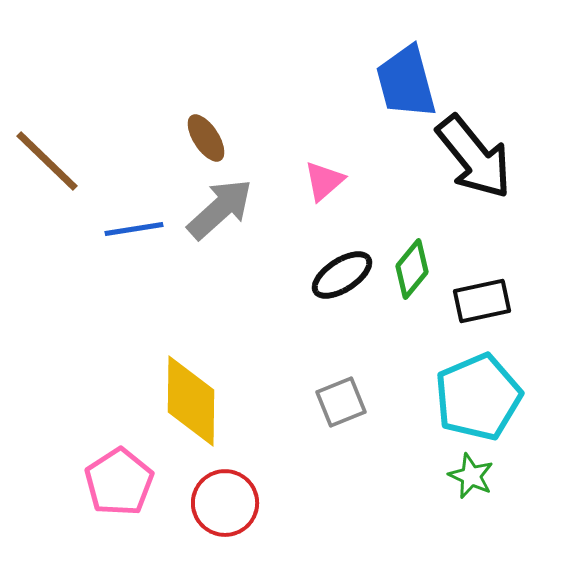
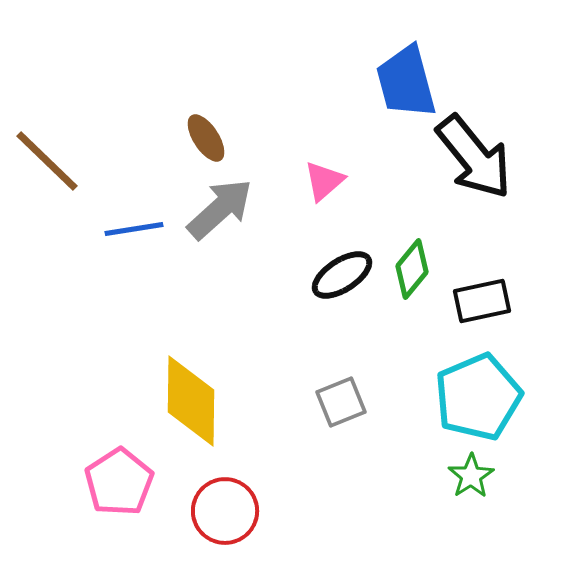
green star: rotated 15 degrees clockwise
red circle: moved 8 px down
